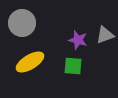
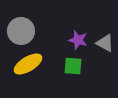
gray circle: moved 1 px left, 8 px down
gray triangle: moved 8 px down; rotated 48 degrees clockwise
yellow ellipse: moved 2 px left, 2 px down
